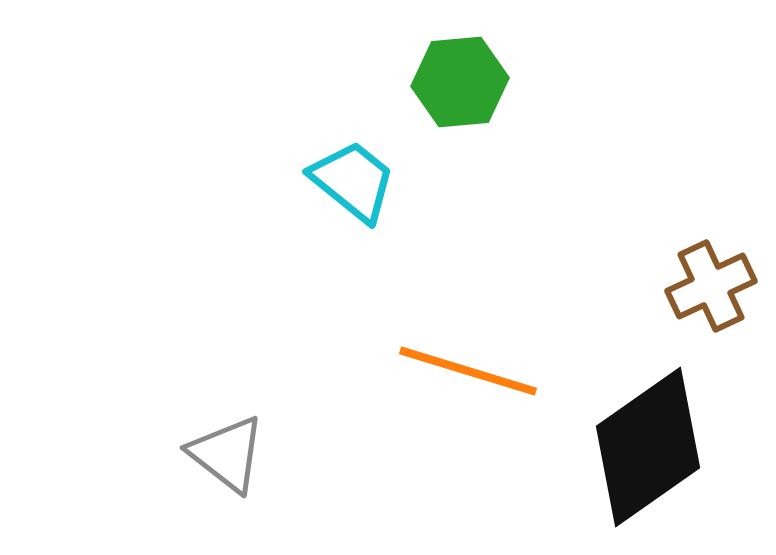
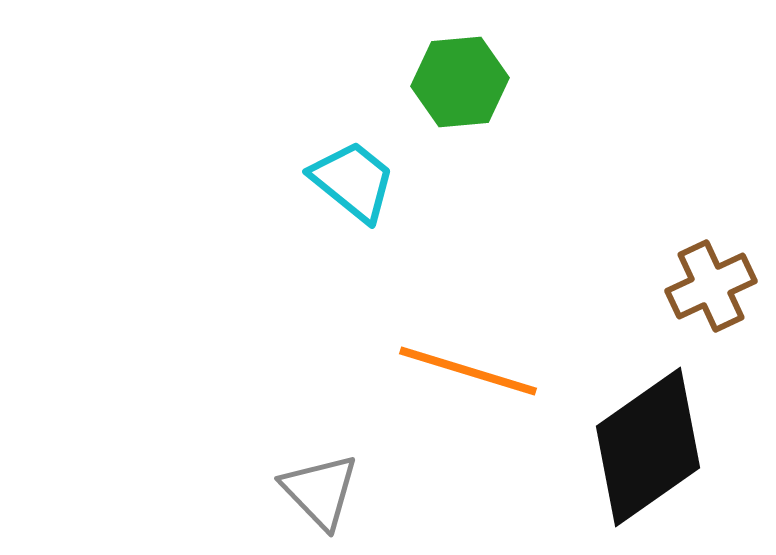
gray triangle: moved 93 px right, 37 px down; rotated 8 degrees clockwise
